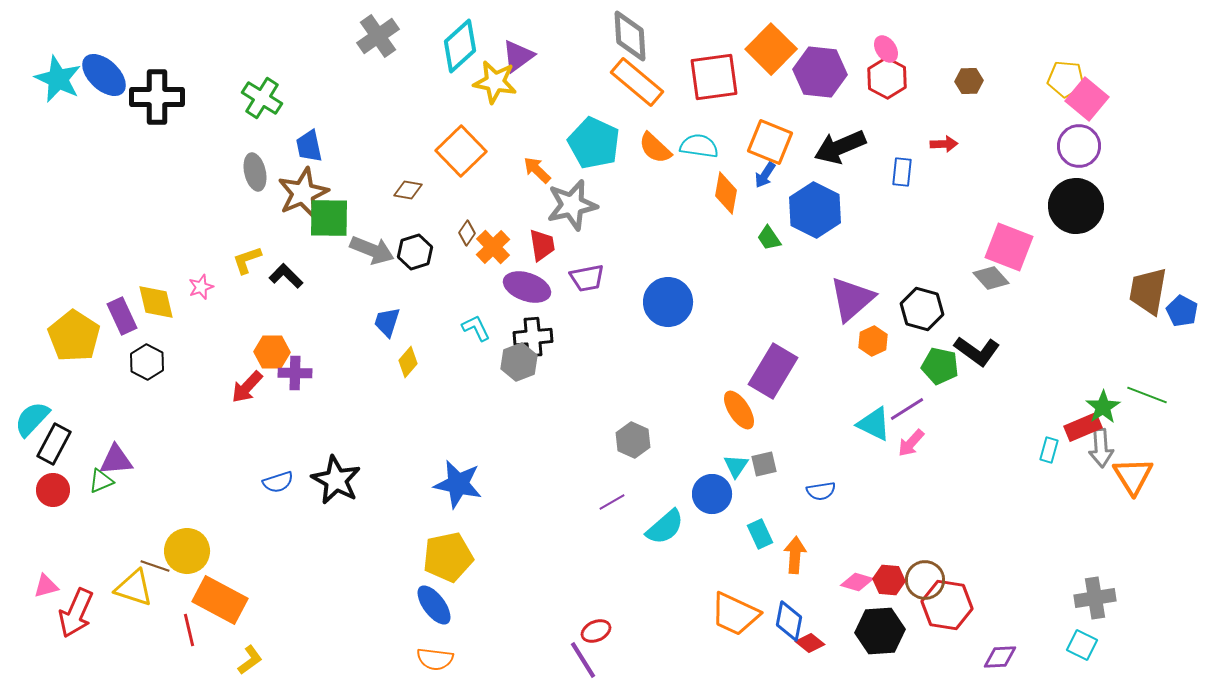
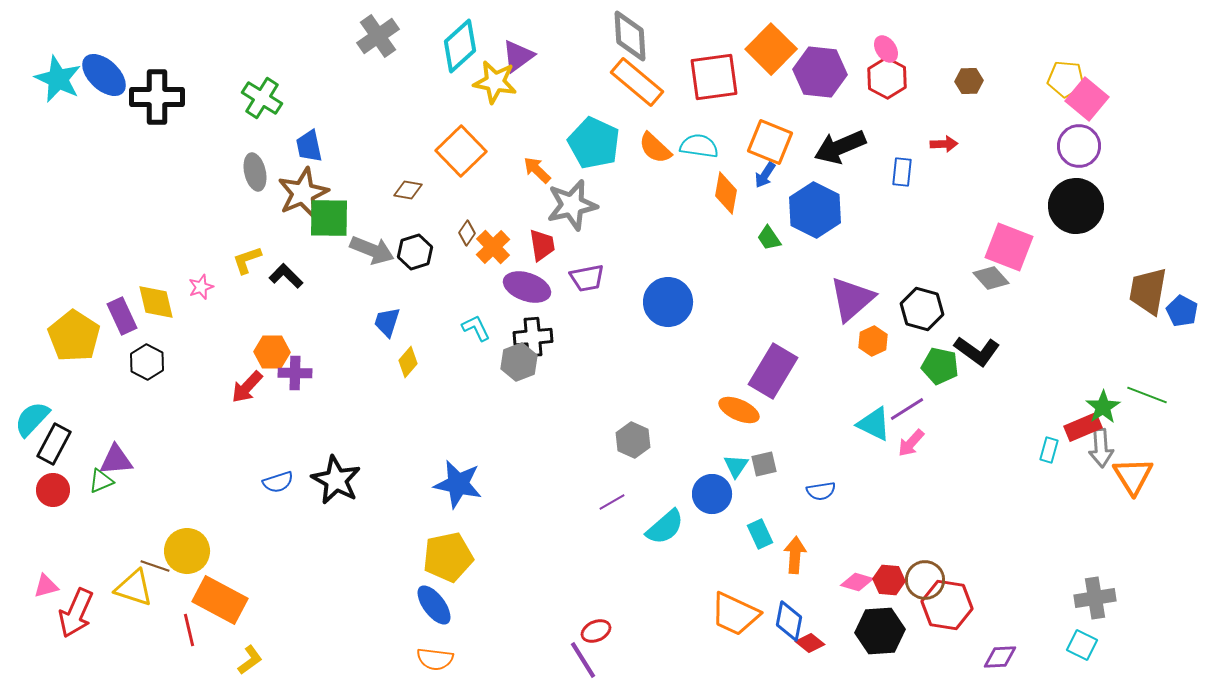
orange ellipse at (739, 410): rotated 33 degrees counterclockwise
